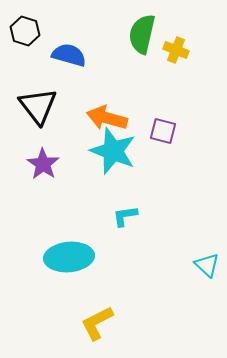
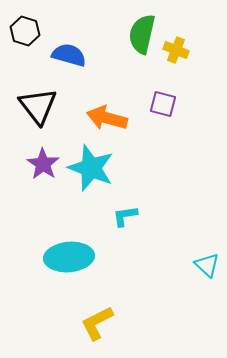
purple square: moved 27 px up
cyan star: moved 22 px left, 17 px down
